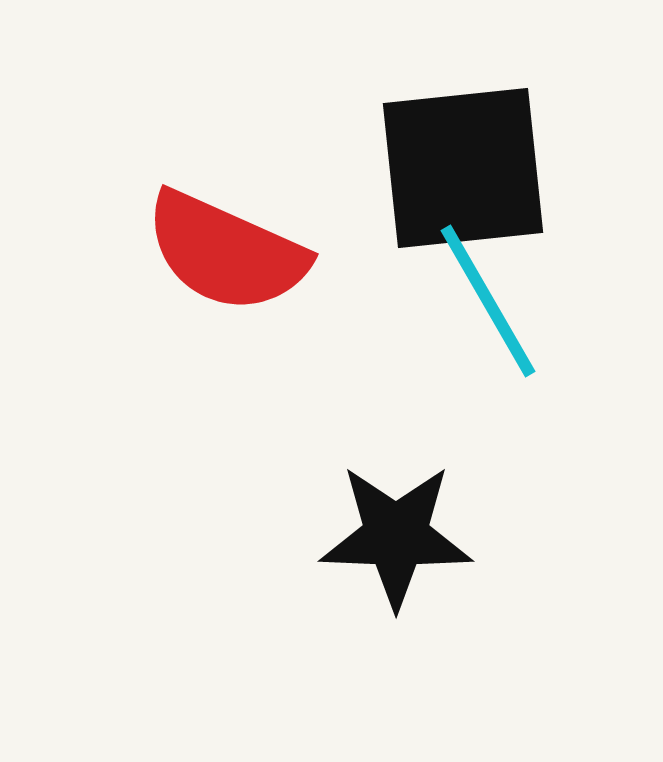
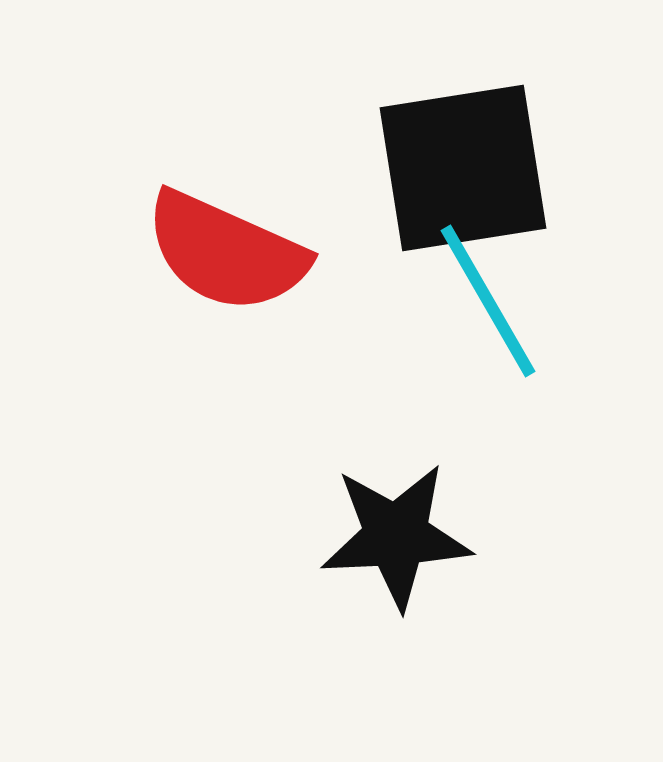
black square: rotated 3 degrees counterclockwise
black star: rotated 5 degrees counterclockwise
